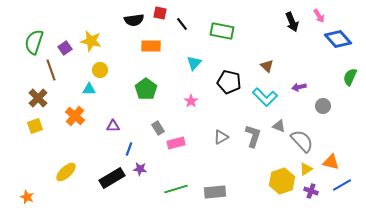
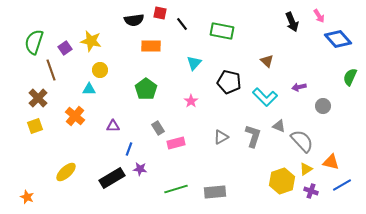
brown triangle at (267, 66): moved 5 px up
